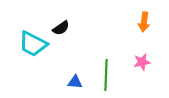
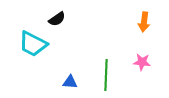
black semicircle: moved 4 px left, 9 px up
pink star: rotated 18 degrees clockwise
blue triangle: moved 5 px left
